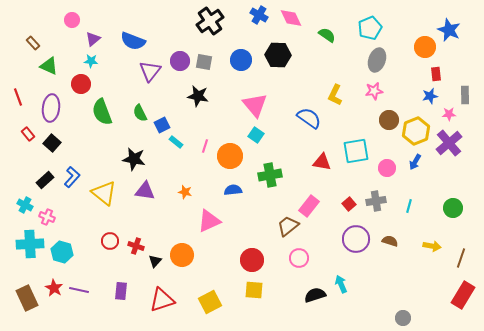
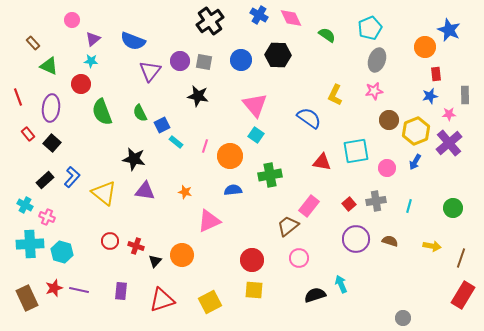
red star at (54, 288): rotated 24 degrees clockwise
